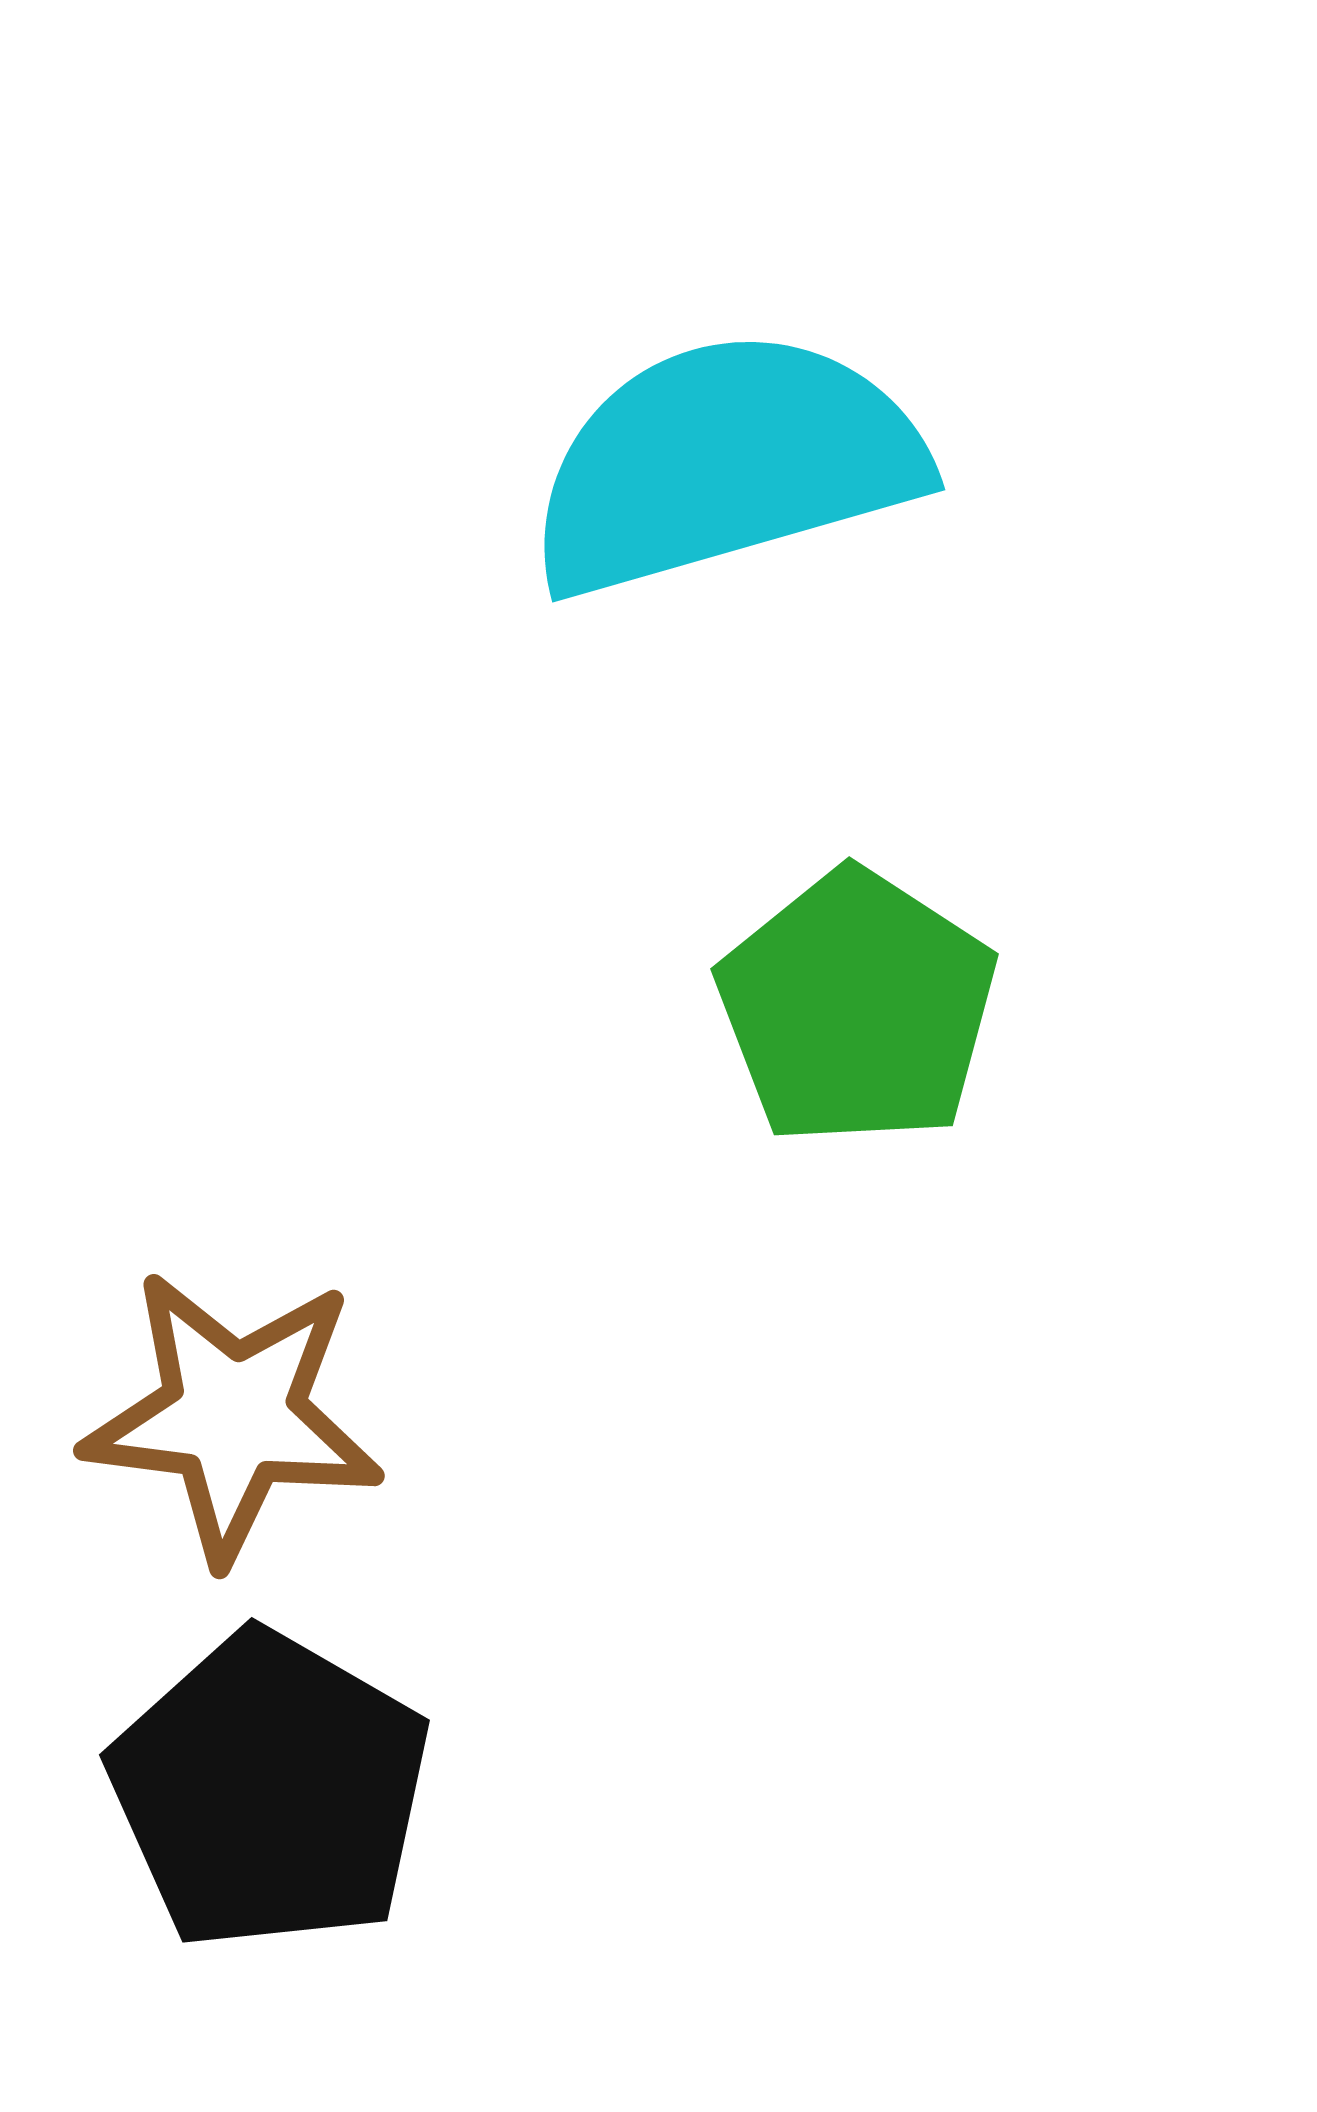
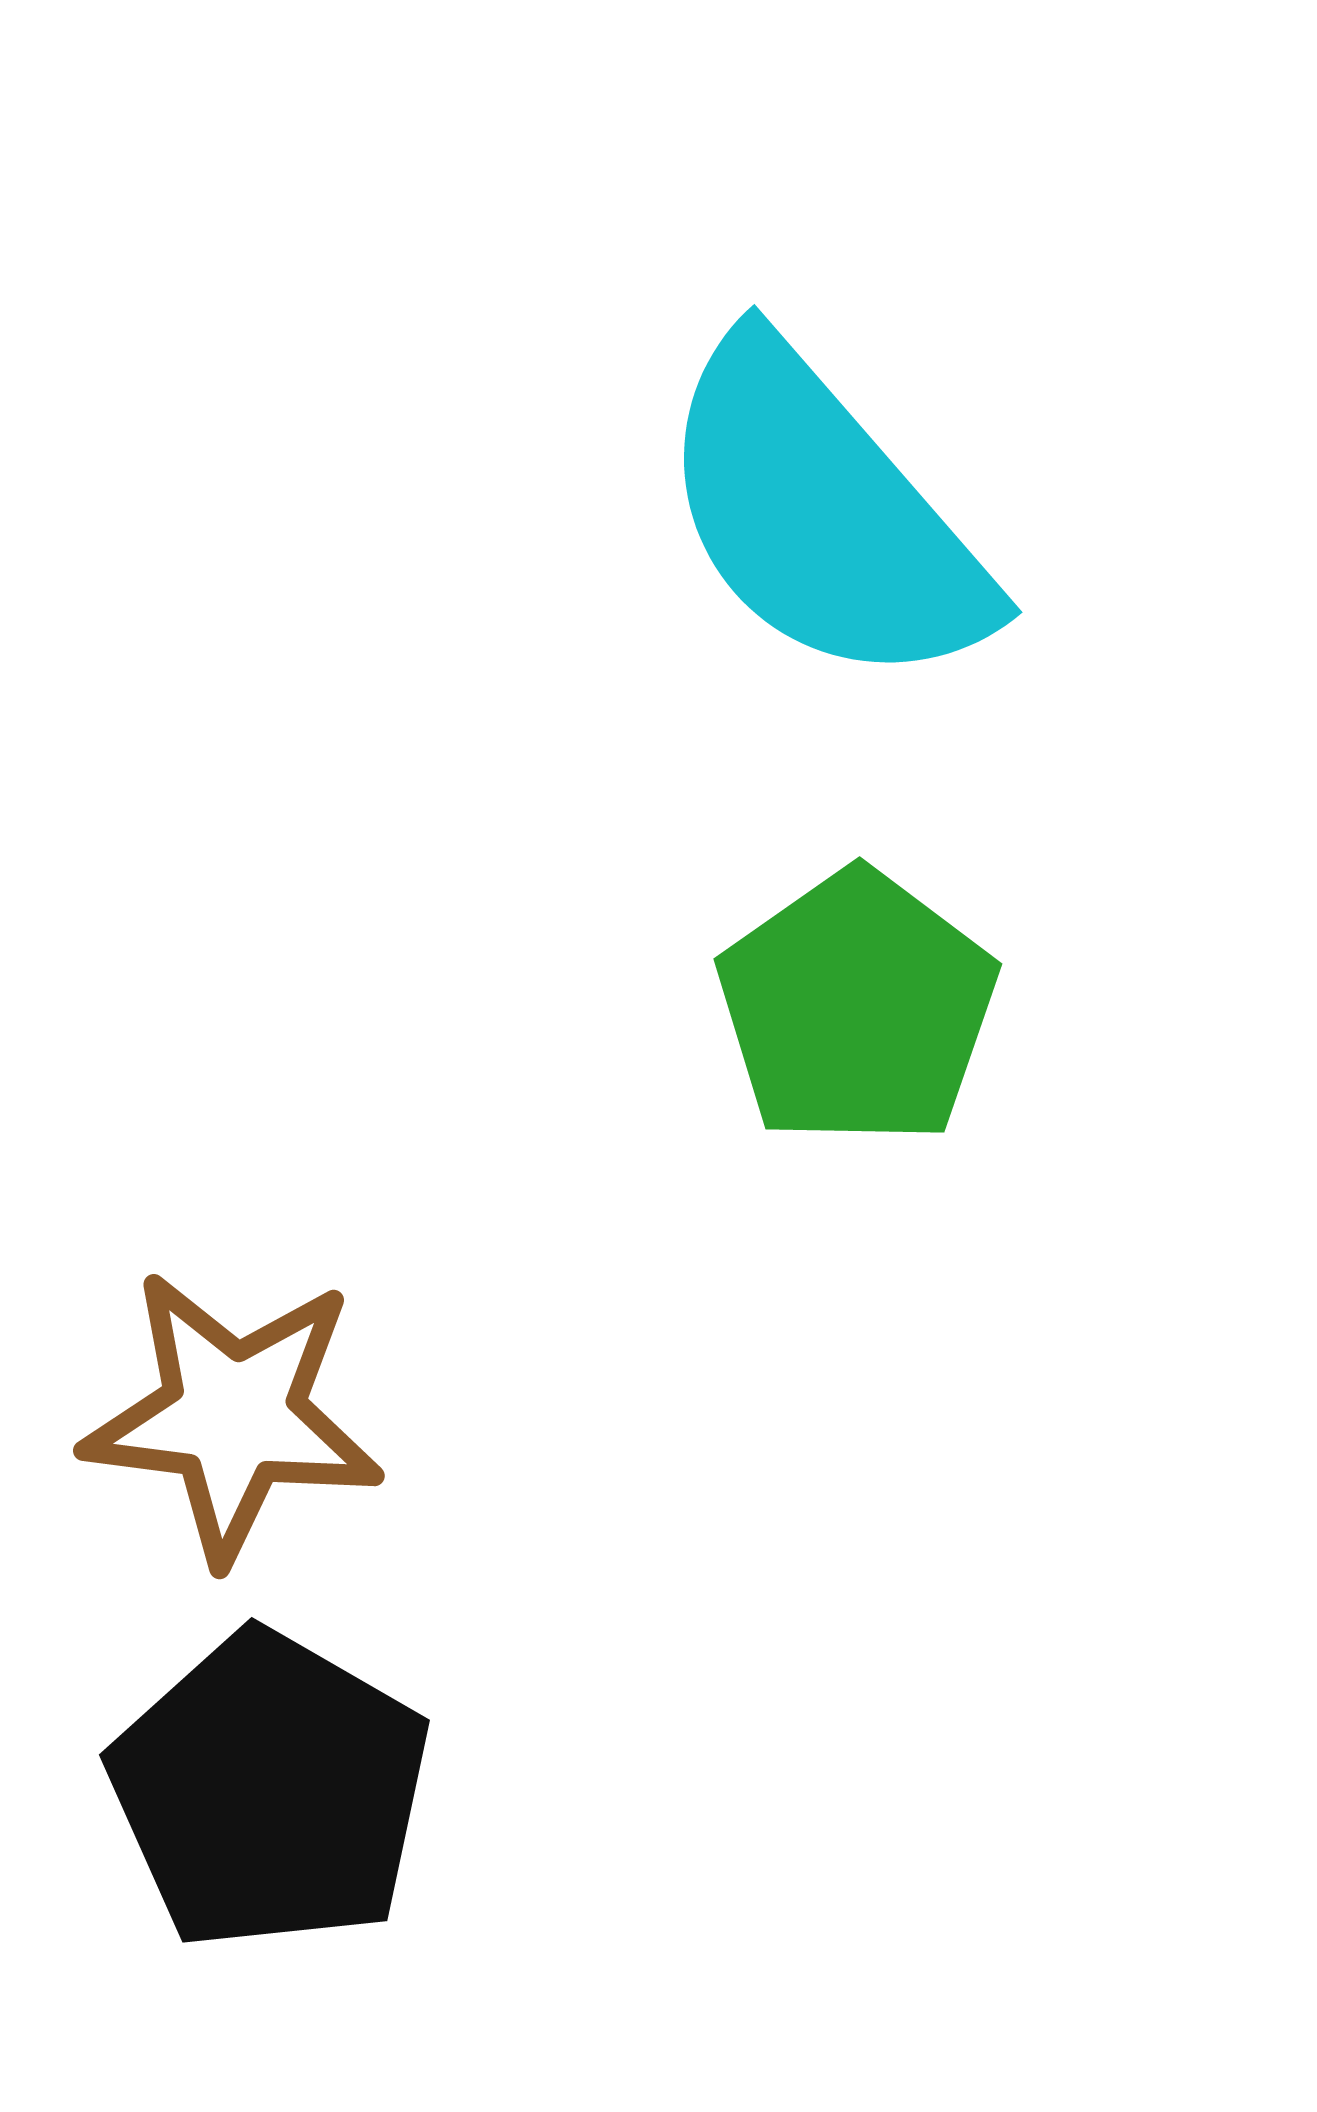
cyan semicircle: moved 98 px right, 52 px down; rotated 115 degrees counterclockwise
green pentagon: rotated 4 degrees clockwise
